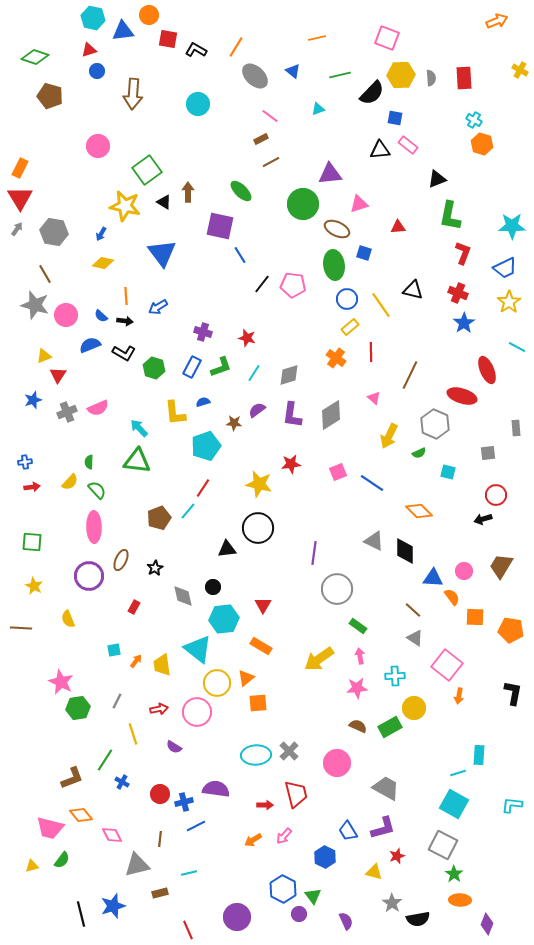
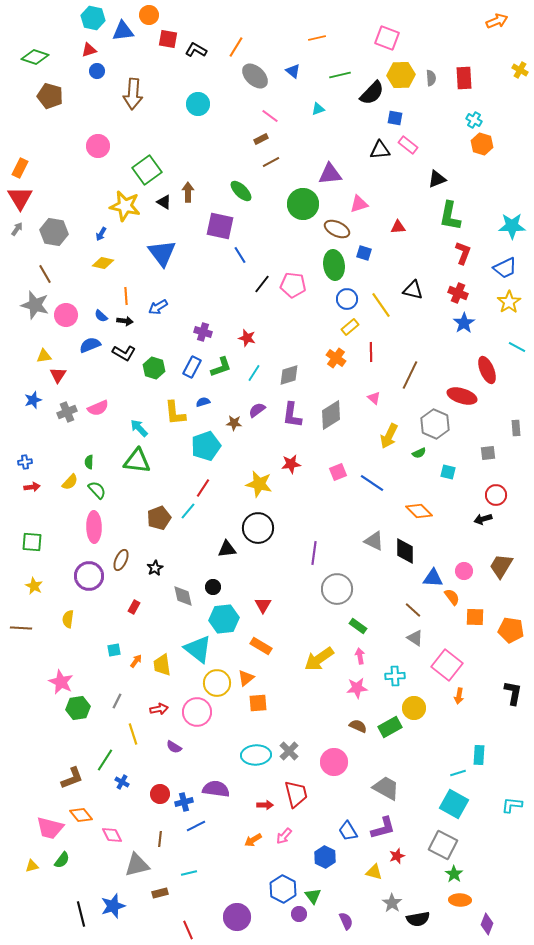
yellow triangle at (44, 356): rotated 14 degrees clockwise
yellow semicircle at (68, 619): rotated 30 degrees clockwise
pink circle at (337, 763): moved 3 px left, 1 px up
